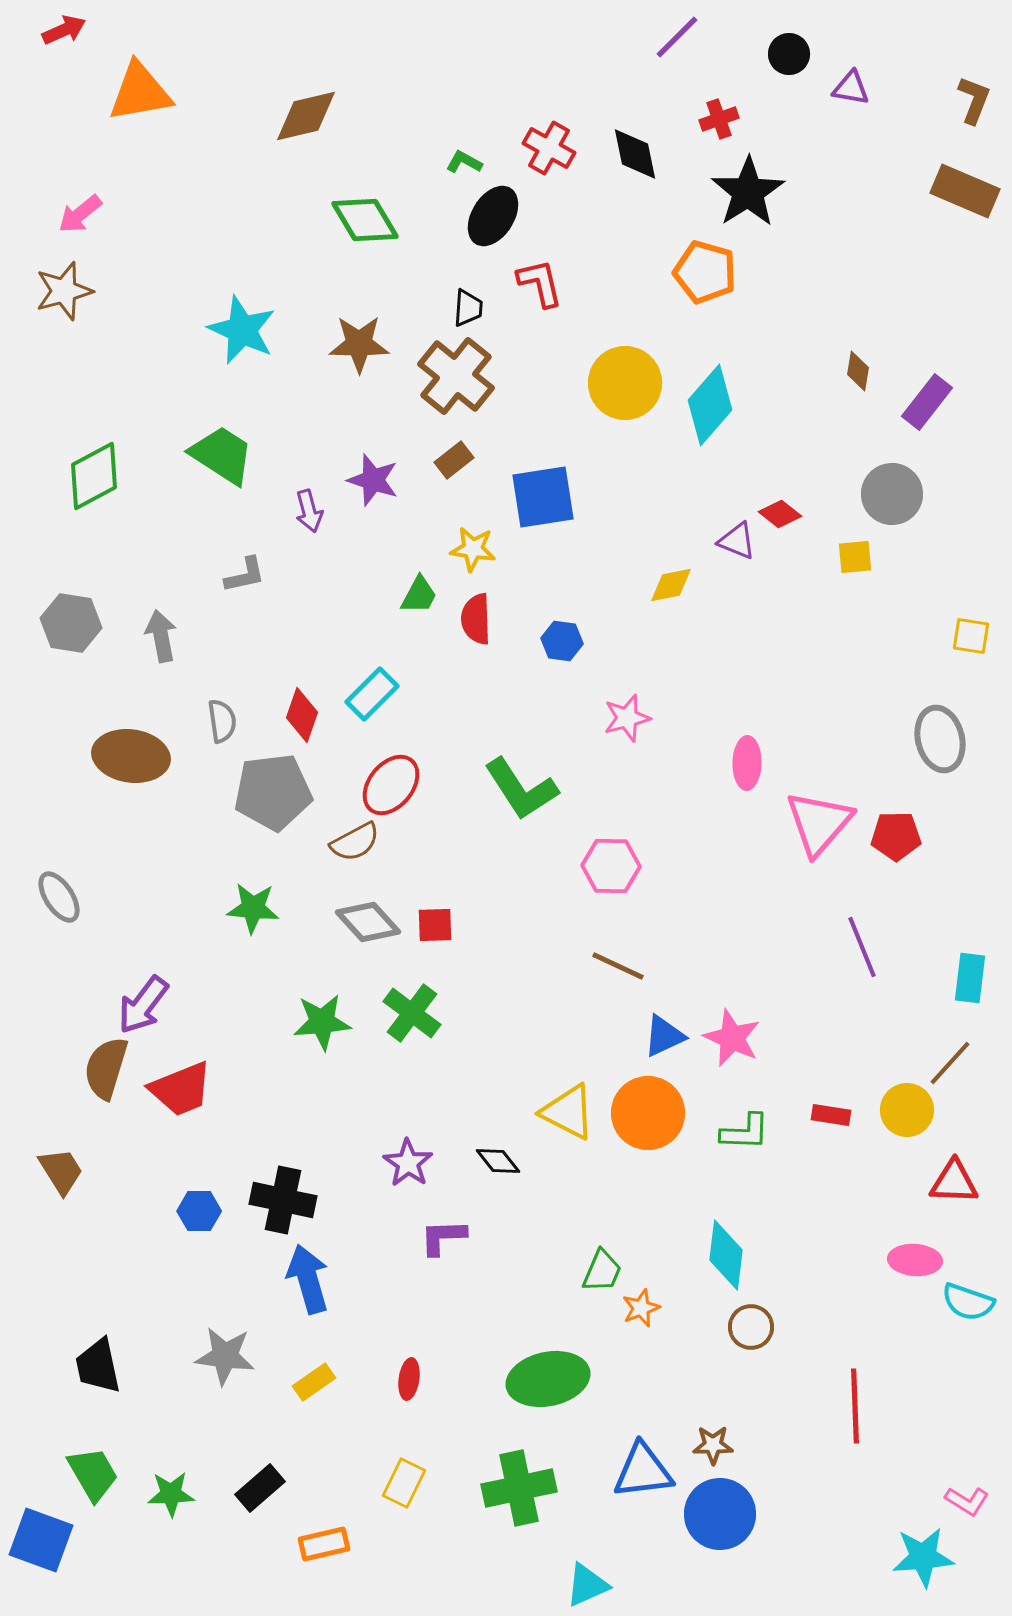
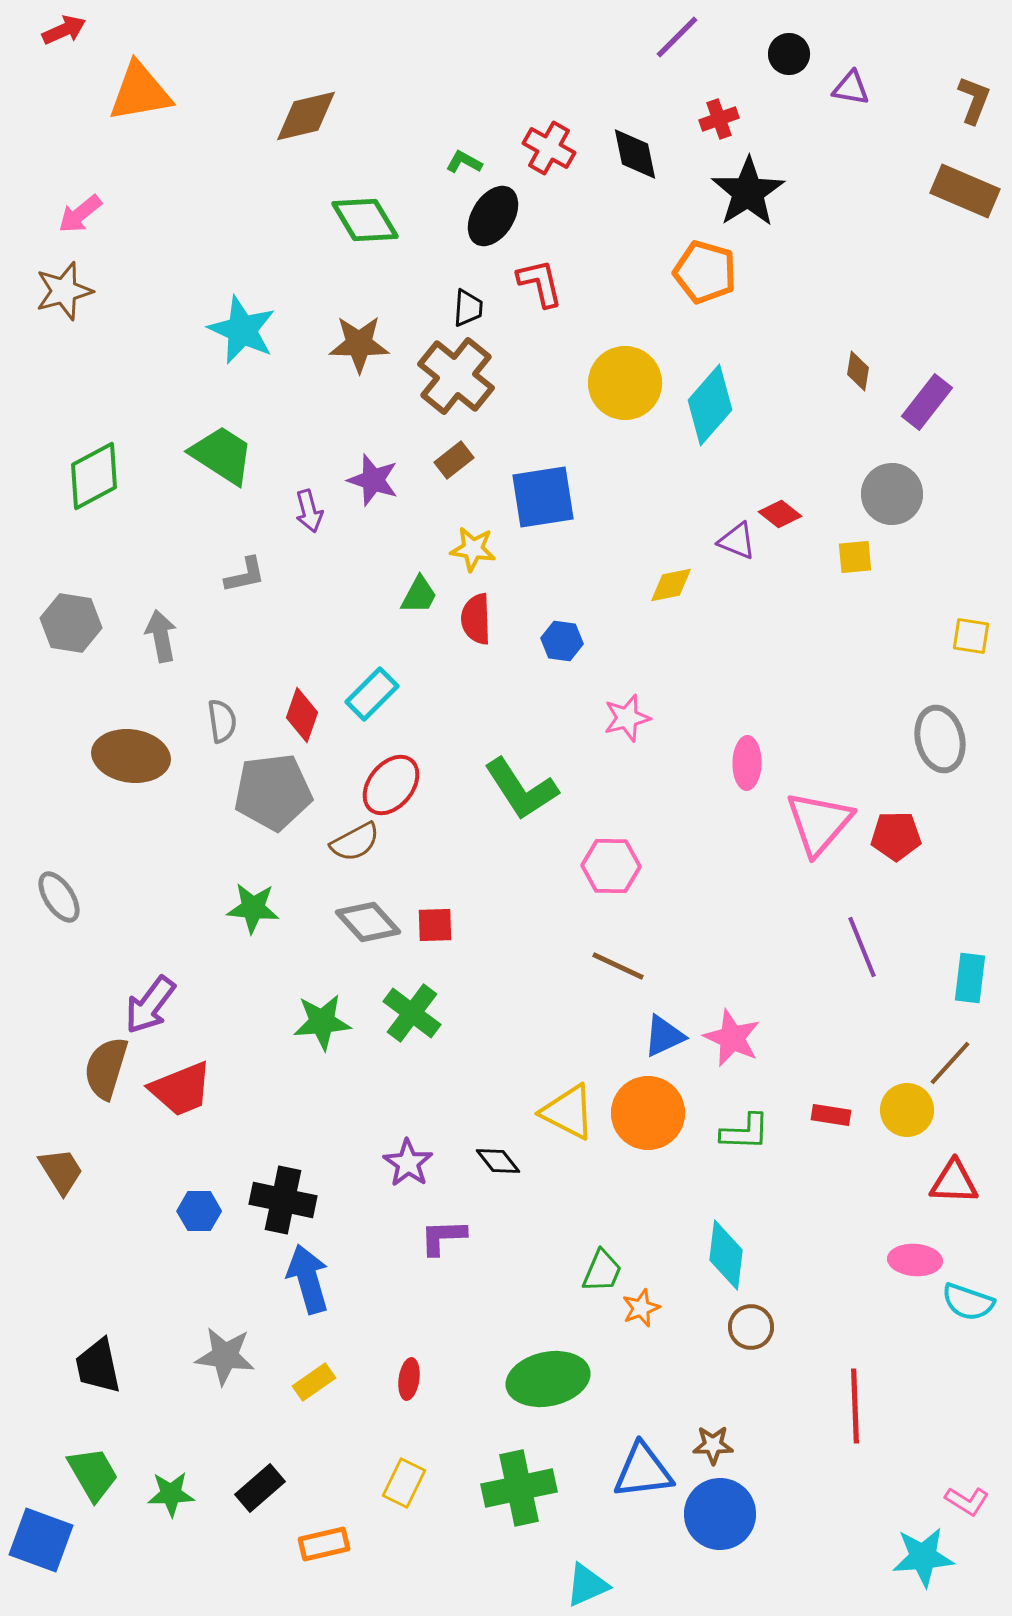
purple arrow at (143, 1005): moved 7 px right
